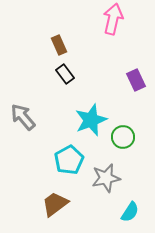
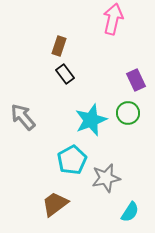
brown rectangle: moved 1 px down; rotated 42 degrees clockwise
green circle: moved 5 px right, 24 px up
cyan pentagon: moved 3 px right
